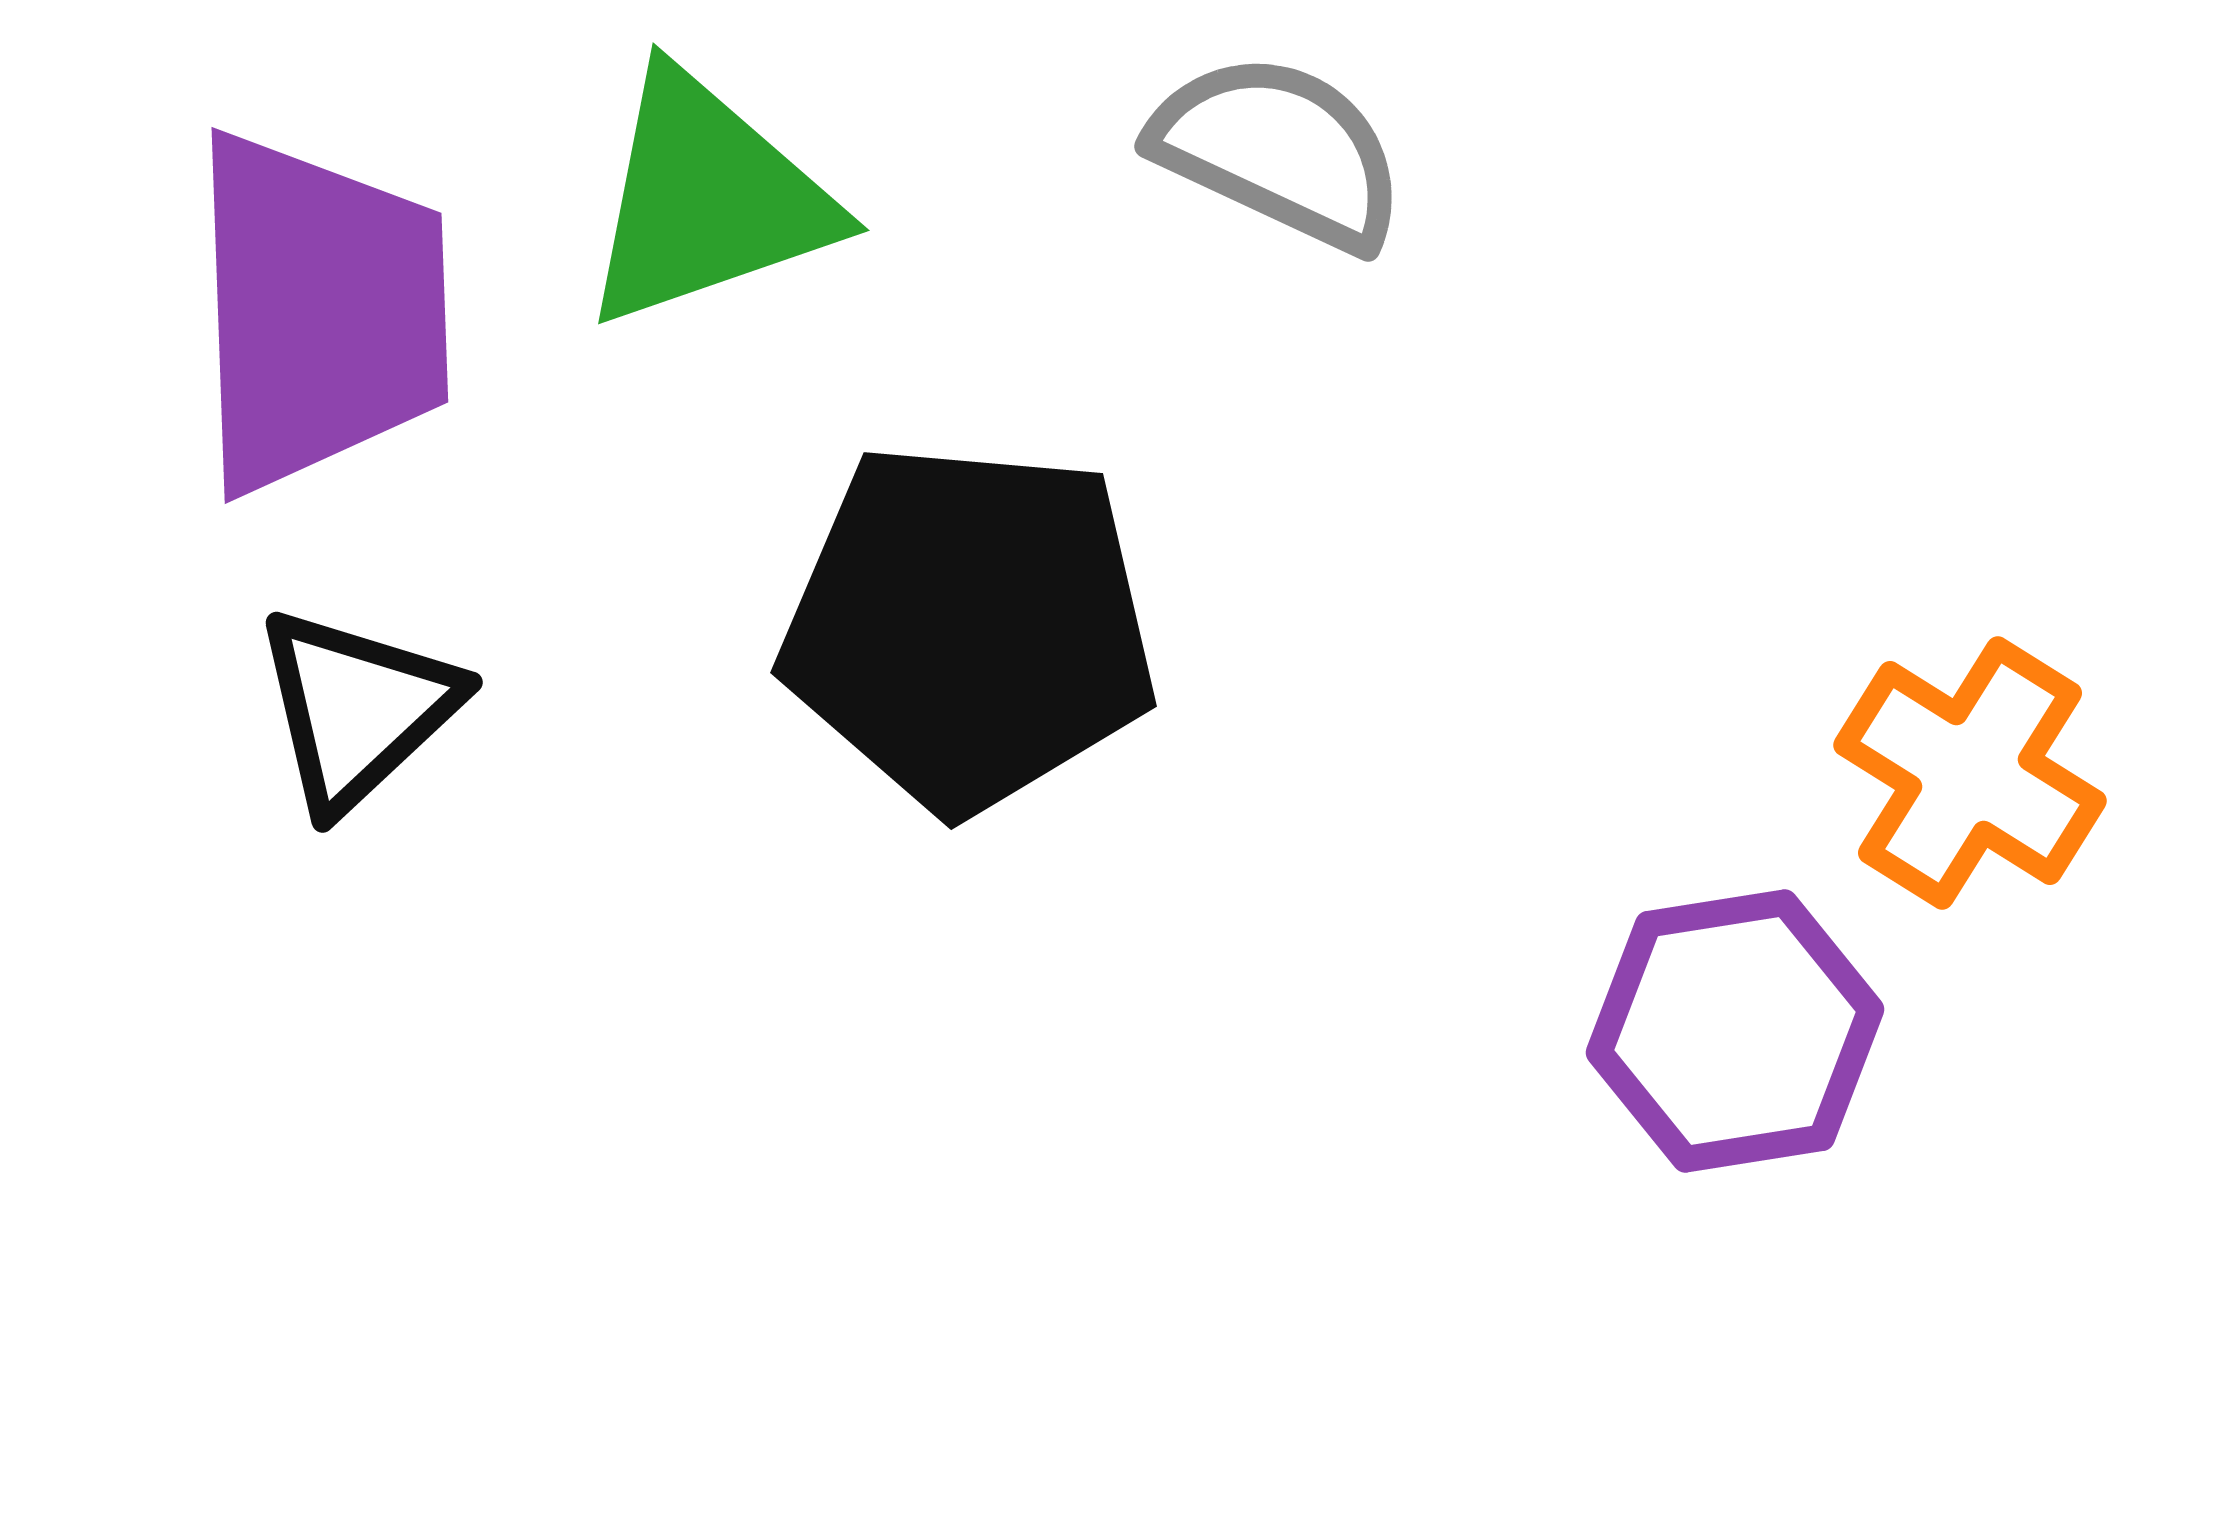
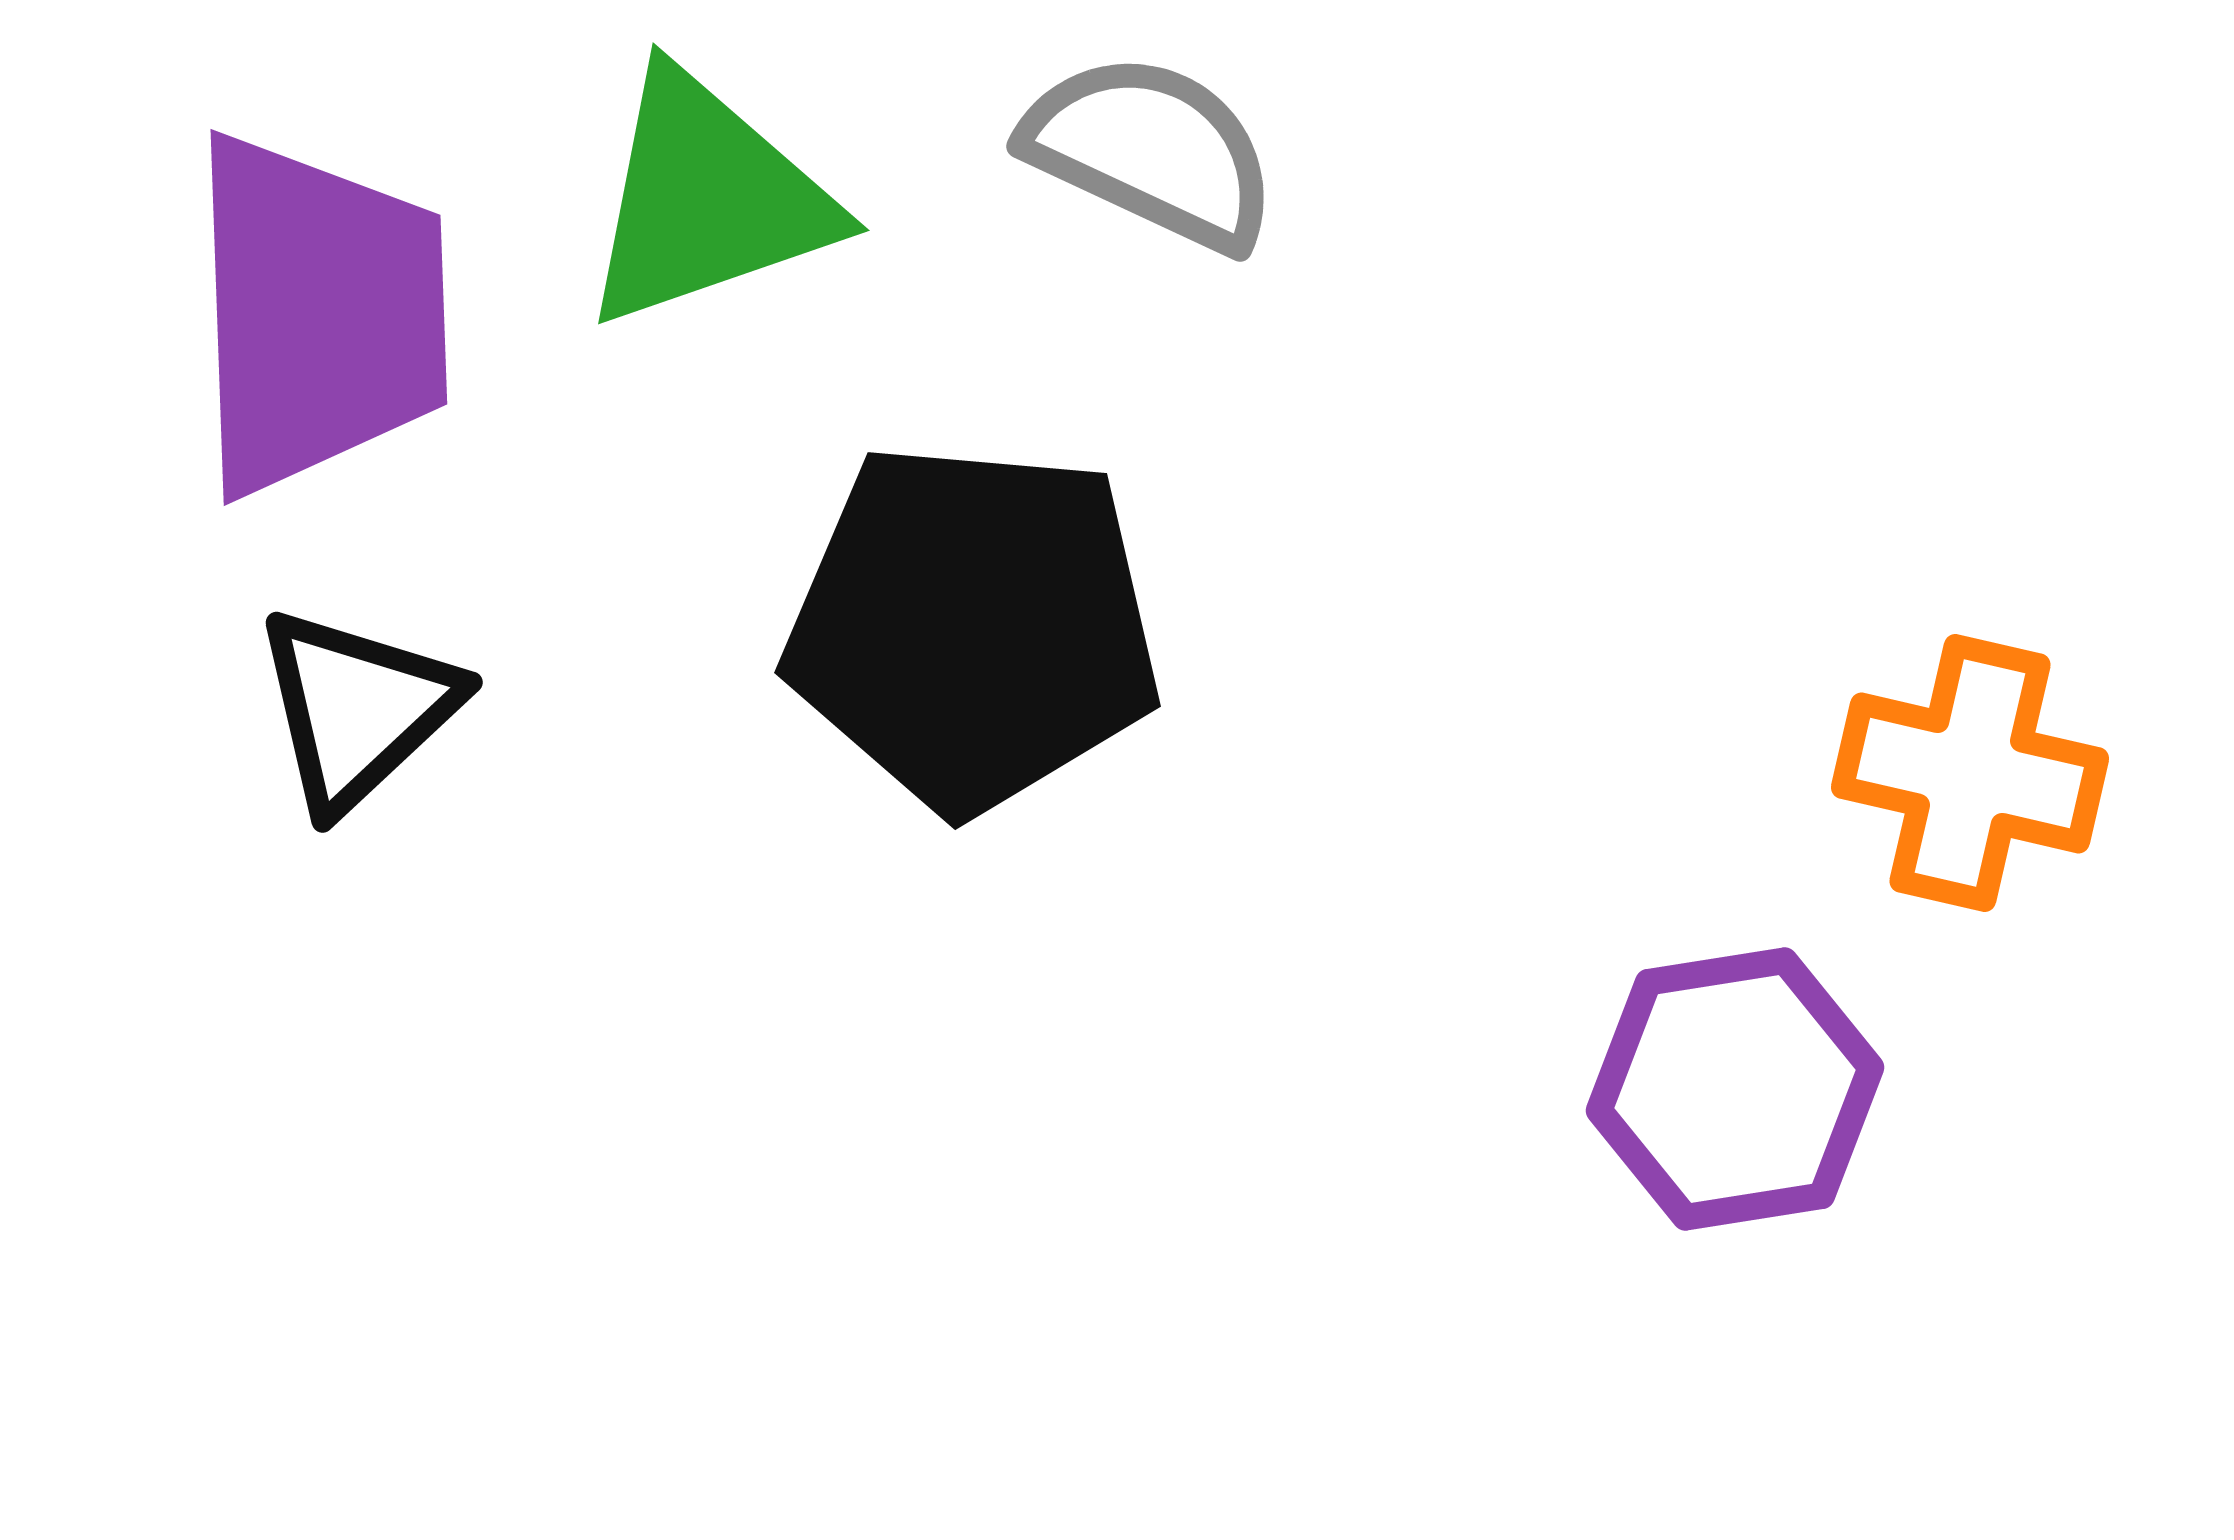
gray semicircle: moved 128 px left
purple trapezoid: moved 1 px left, 2 px down
black pentagon: moved 4 px right
orange cross: rotated 19 degrees counterclockwise
purple hexagon: moved 58 px down
